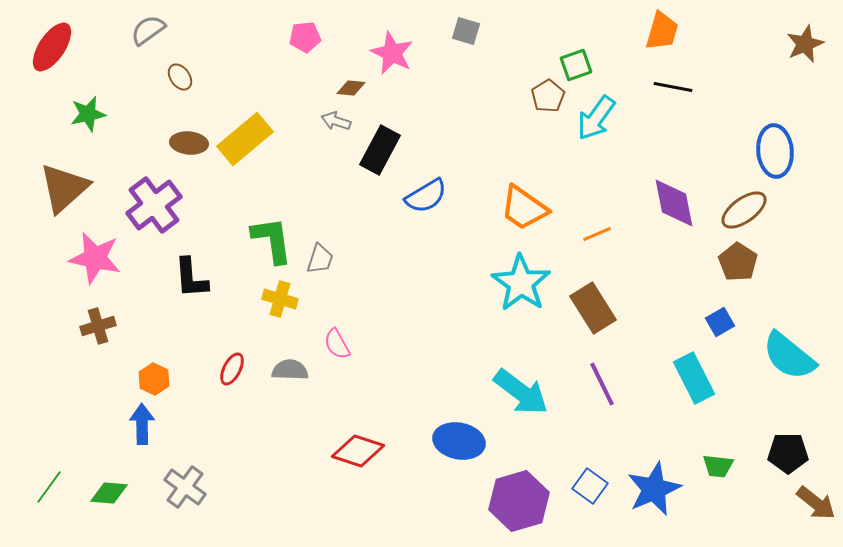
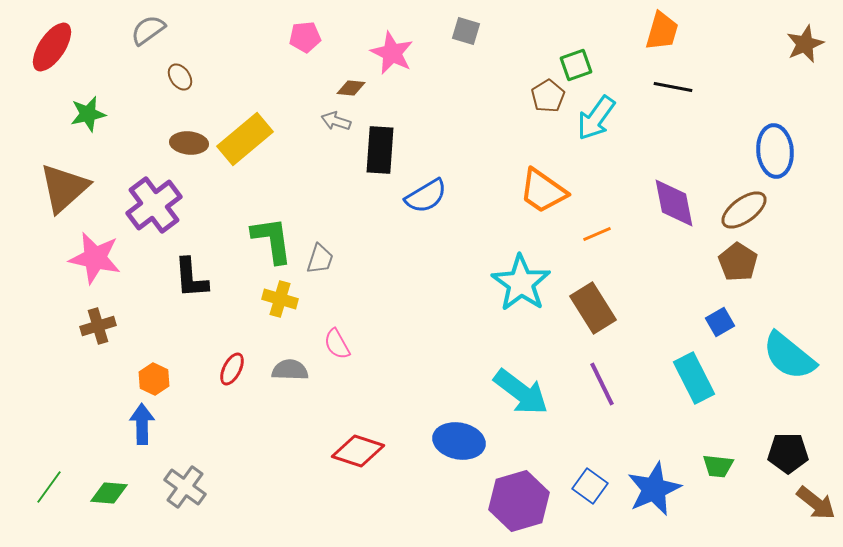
black rectangle at (380, 150): rotated 24 degrees counterclockwise
orange trapezoid at (524, 208): moved 19 px right, 17 px up
